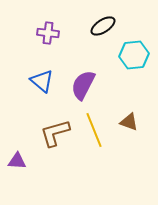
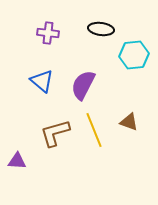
black ellipse: moved 2 px left, 3 px down; rotated 40 degrees clockwise
